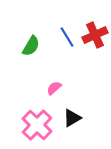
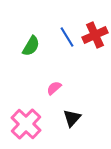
black triangle: rotated 18 degrees counterclockwise
pink cross: moved 11 px left, 1 px up
